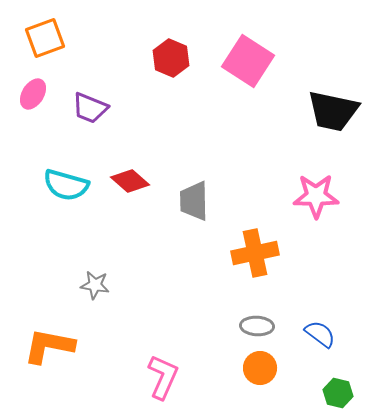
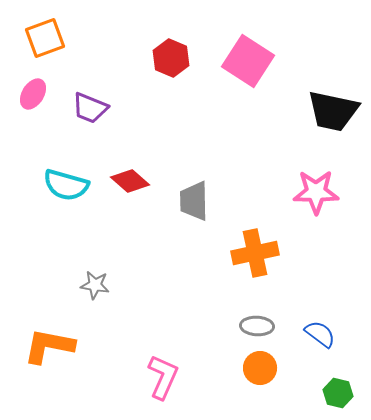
pink star: moved 4 px up
